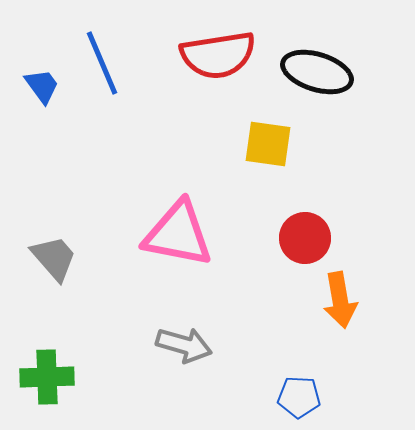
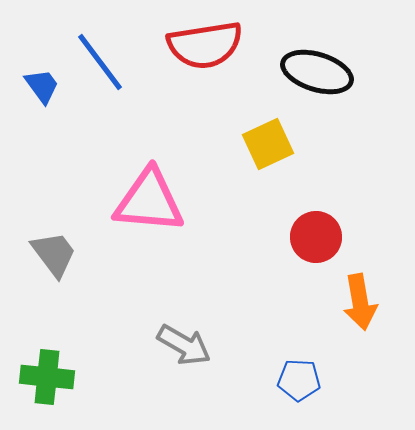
red semicircle: moved 13 px left, 10 px up
blue line: moved 2 px left, 1 px up; rotated 14 degrees counterclockwise
yellow square: rotated 33 degrees counterclockwise
pink triangle: moved 29 px left, 33 px up; rotated 6 degrees counterclockwise
red circle: moved 11 px right, 1 px up
gray trapezoid: moved 4 px up; rotated 4 degrees clockwise
orange arrow: moved 20 px right, 2 px down
gray arrow: rotated 14 degrees clockwise
green cross: rotated 8 degrees clockwise
blue pentagon: moved 17 px up
